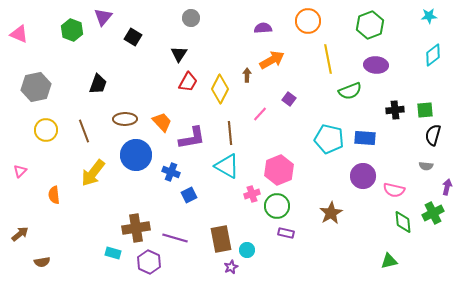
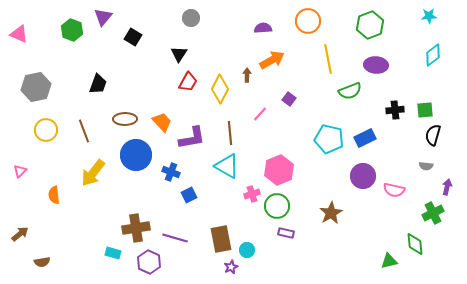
blue rectangle at (365, 138): rotated 30 degrees counterclockwise
green diamond at (403, 222): moved 12 px right, 22 px down
